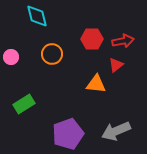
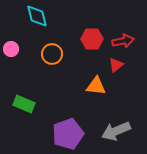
pink circle: moved 8 px up
orange triangle: moved 2 px down
green rectangle: rotated 55 degrees clockwise
